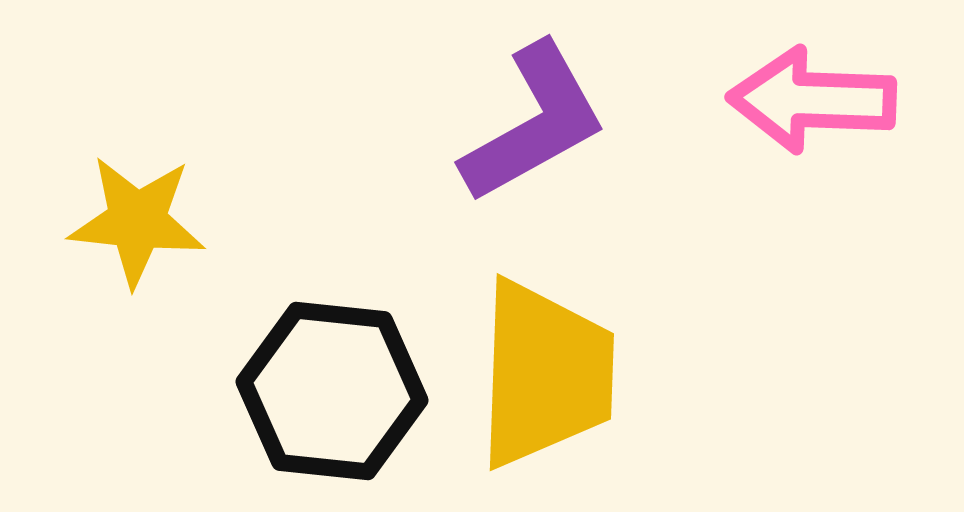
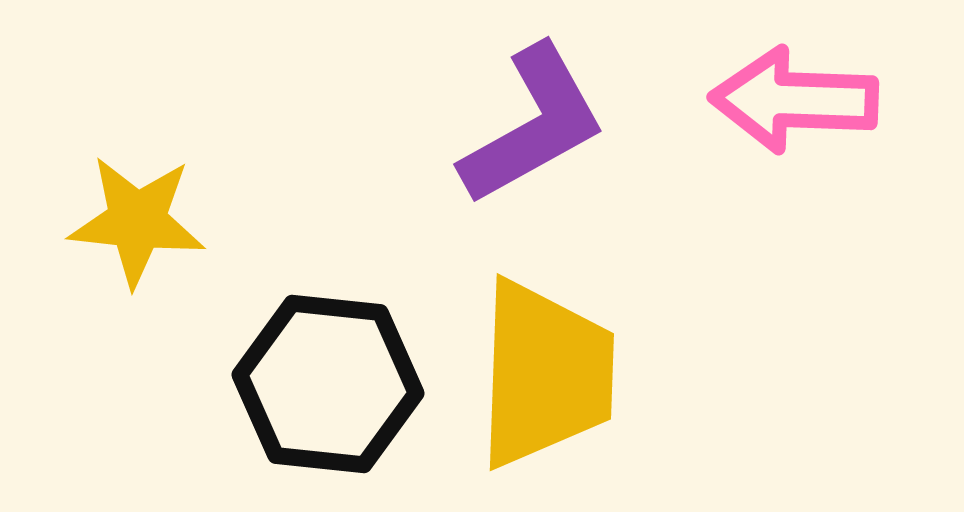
pink arrow: moved 18 px left
purple L-shape: moved 1 px left, 2 px down
black hexagon: moved 4 px left, 7 px up
